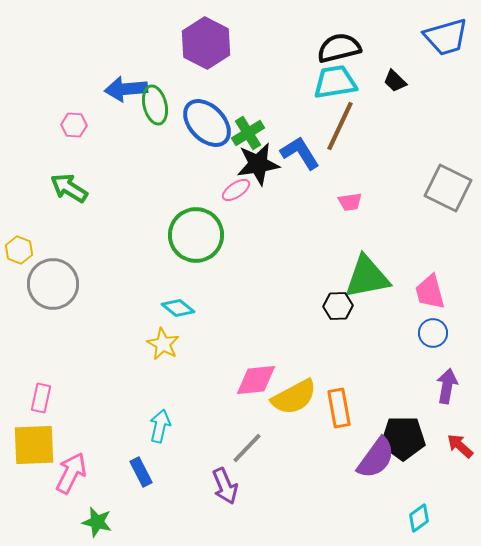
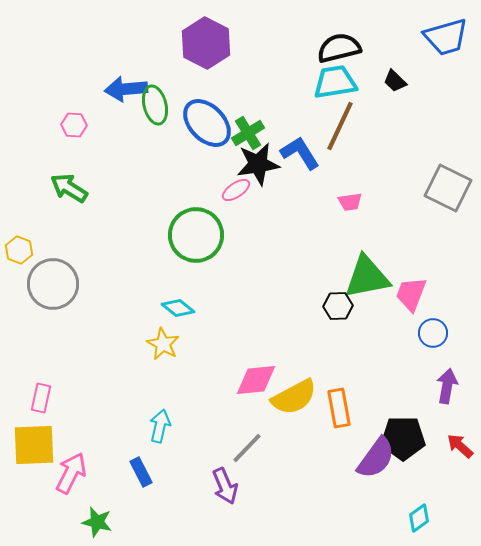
pink trapezoid at (430, 292): moved 19 px left, 2 px down; rotated 36 degrees clockwise
